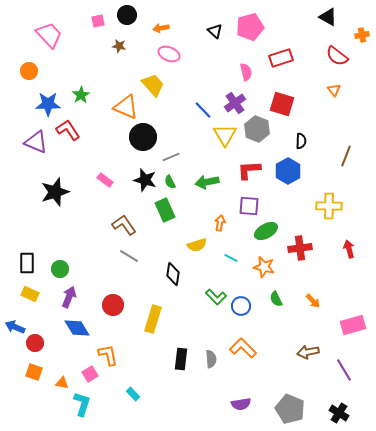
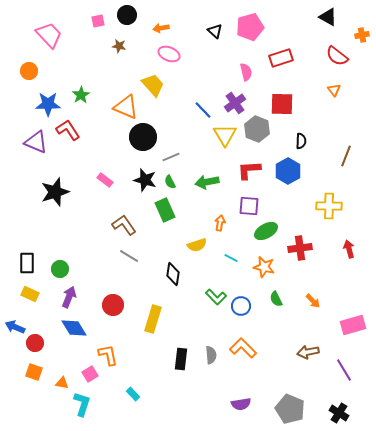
red square at (282, 104): rotated 15 degrees counterclockwise
blue diamond at (77, 328): moved 3 px left
gray semicircle at (211, 359): moved 4 px up
